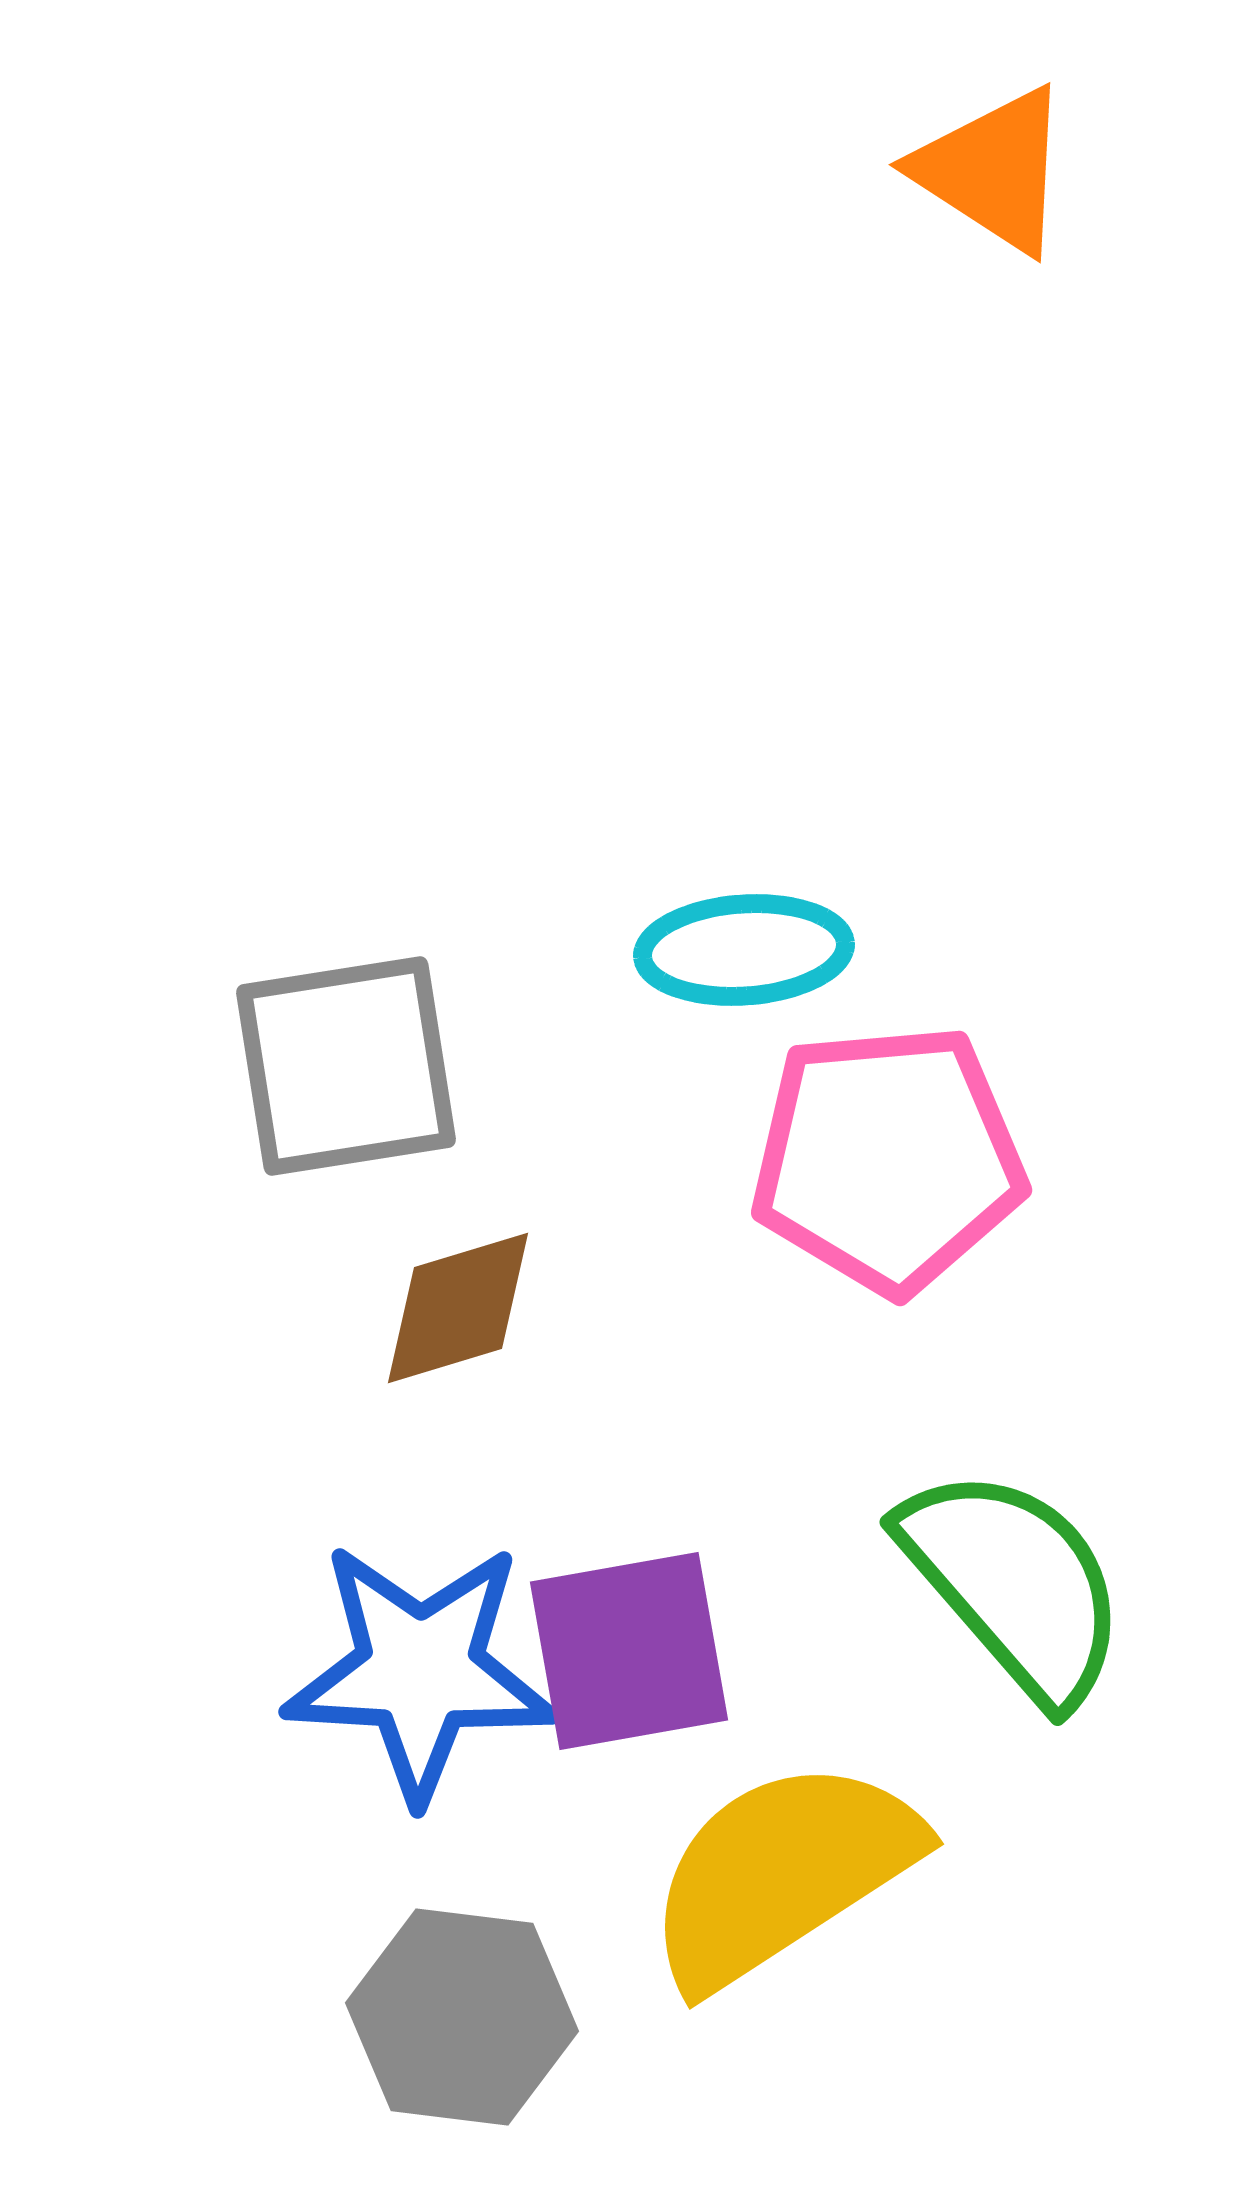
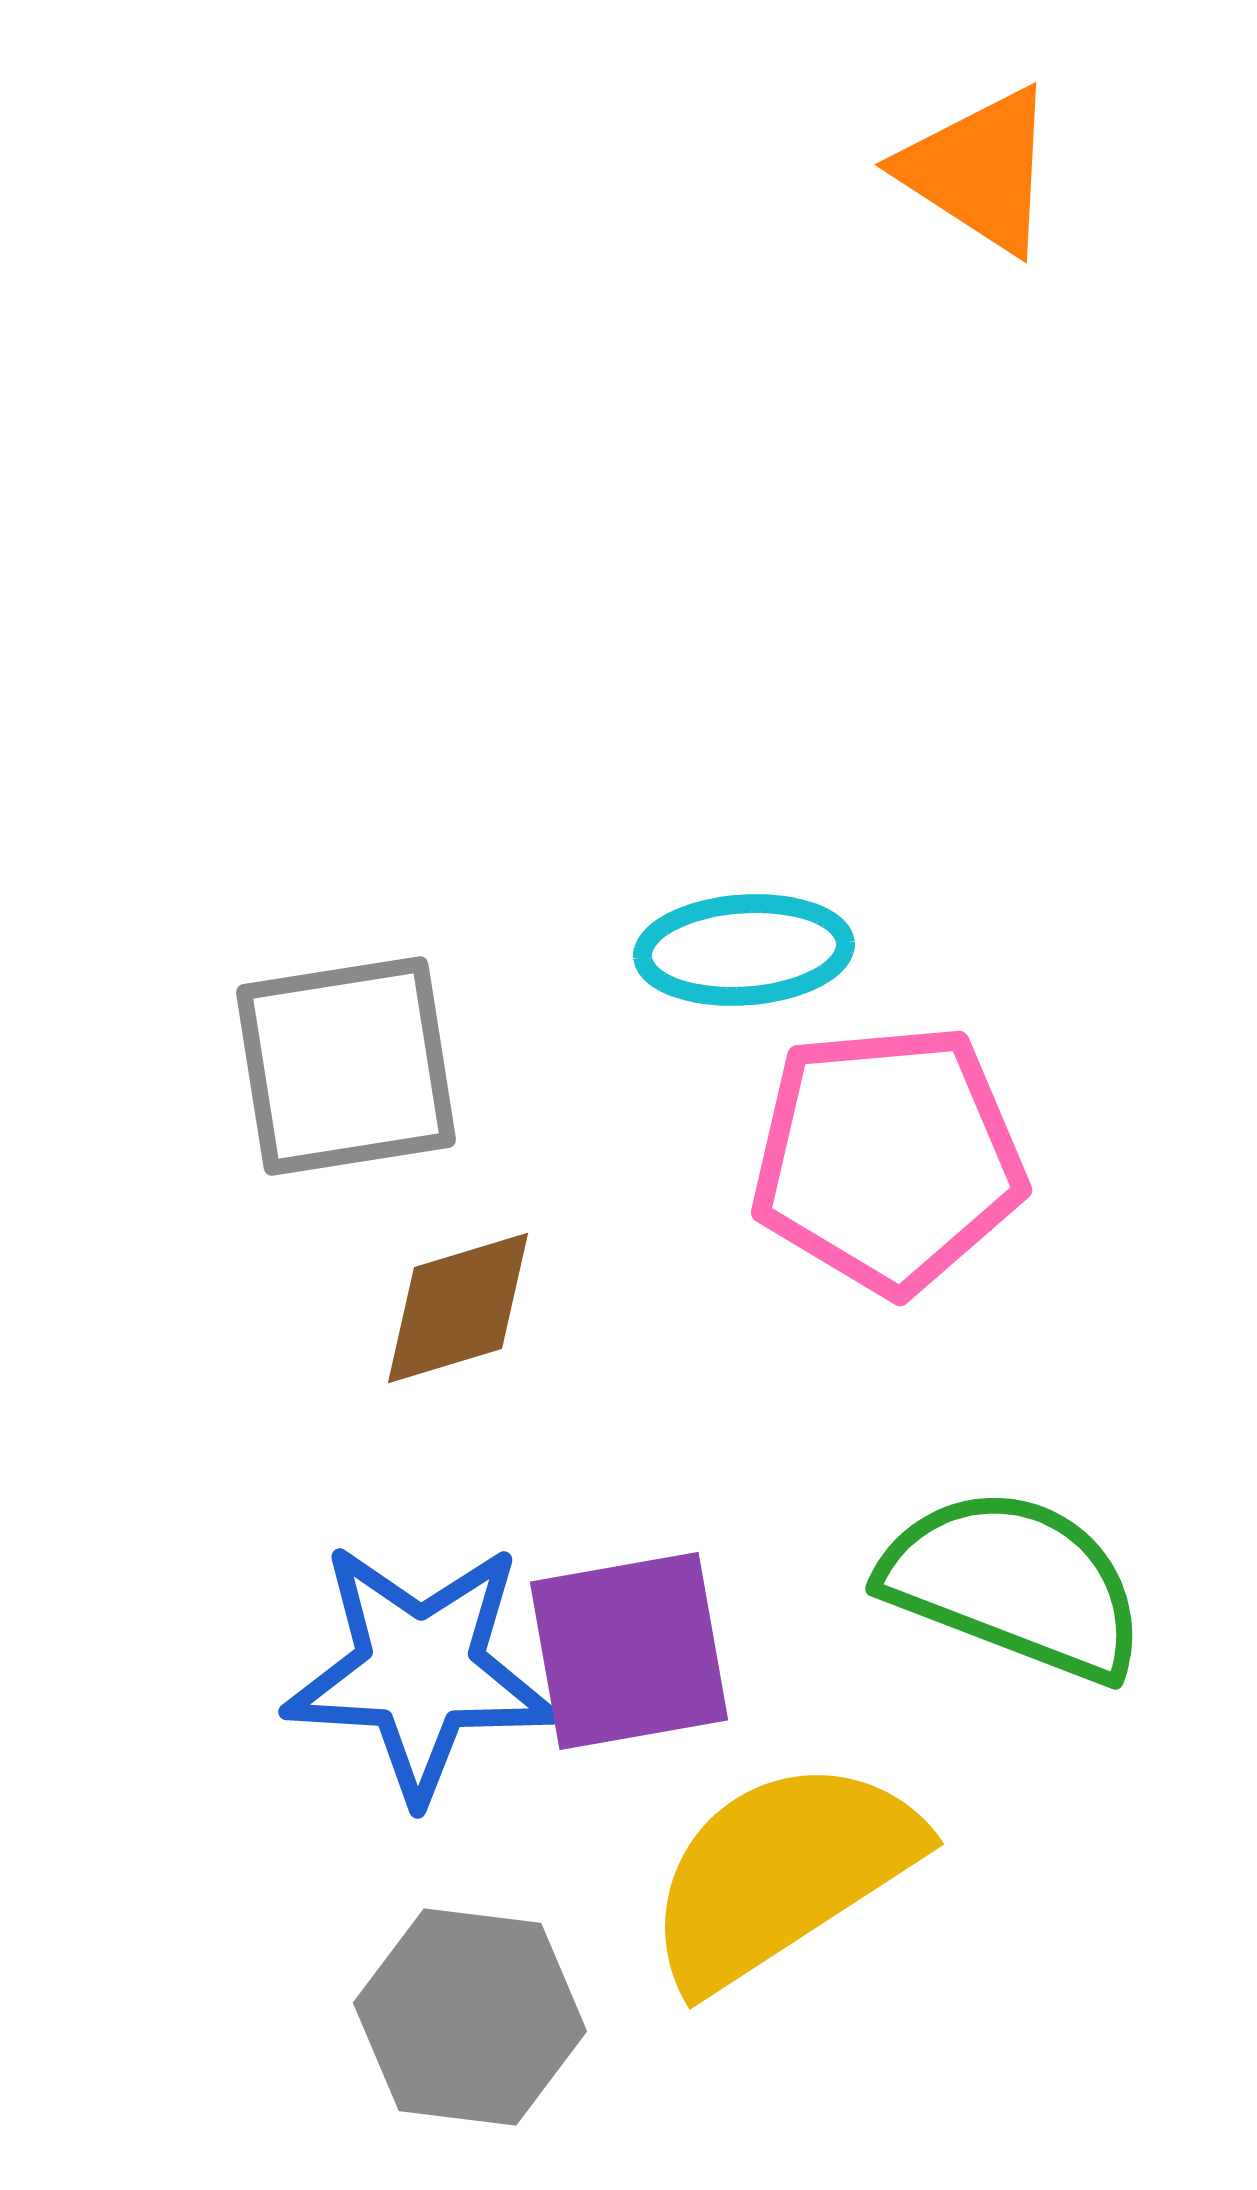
orange triangle: moved 14 px left
green semicircle: rotated 28 degrees counterclockwise
gray hexagon: moved 8 px right
